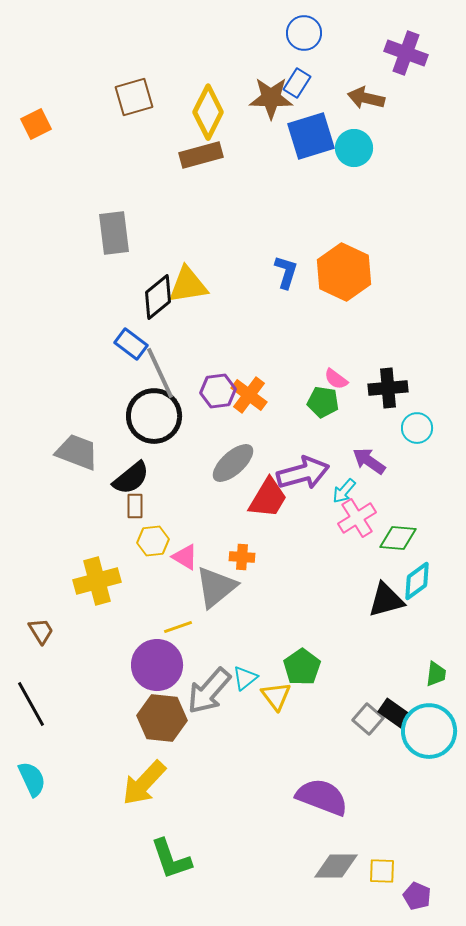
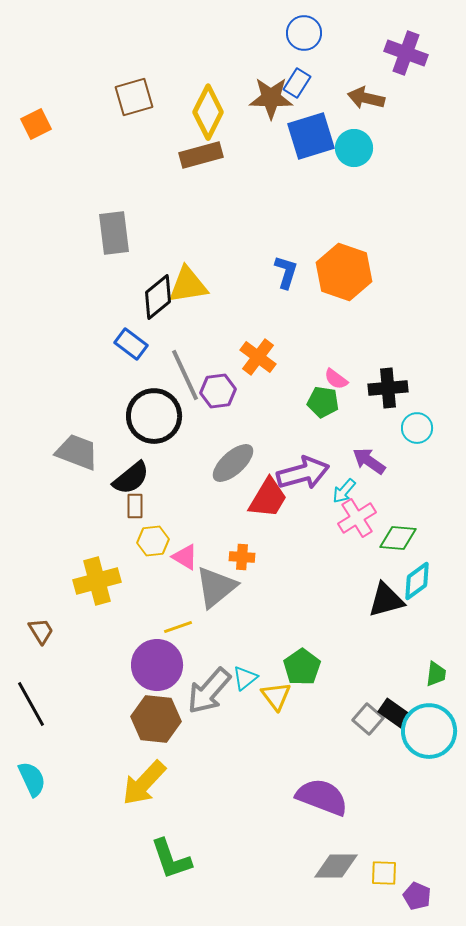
orange hexagon at (344, 272): rotated 6 degrees counterclockwise
gray line at (160, 373): moved 25 px right, 2 px down
orange cross at (249, 395): moved 9 px right, 38 px up
brown hexagon at (162, 718): moved 6 px left, 1 px down
yellow square at (382, 871): moved 2 px right, 2 px down
